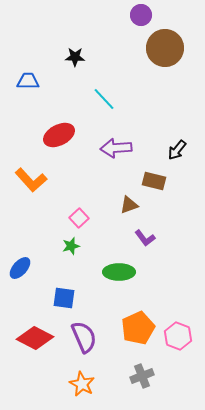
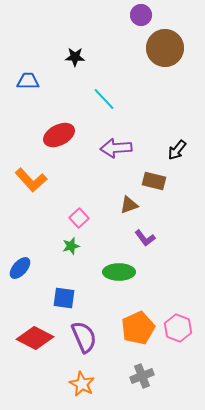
pink hexagon: moved 8 px up
